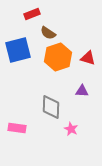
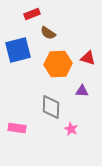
orange hexagon: moved 7 px down; rotated 16 degrees clockwise
